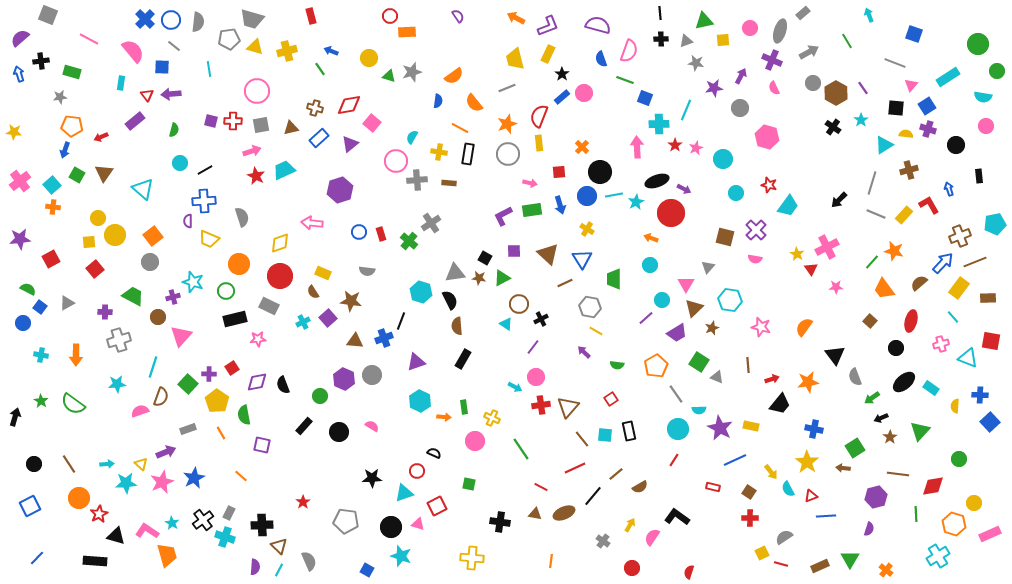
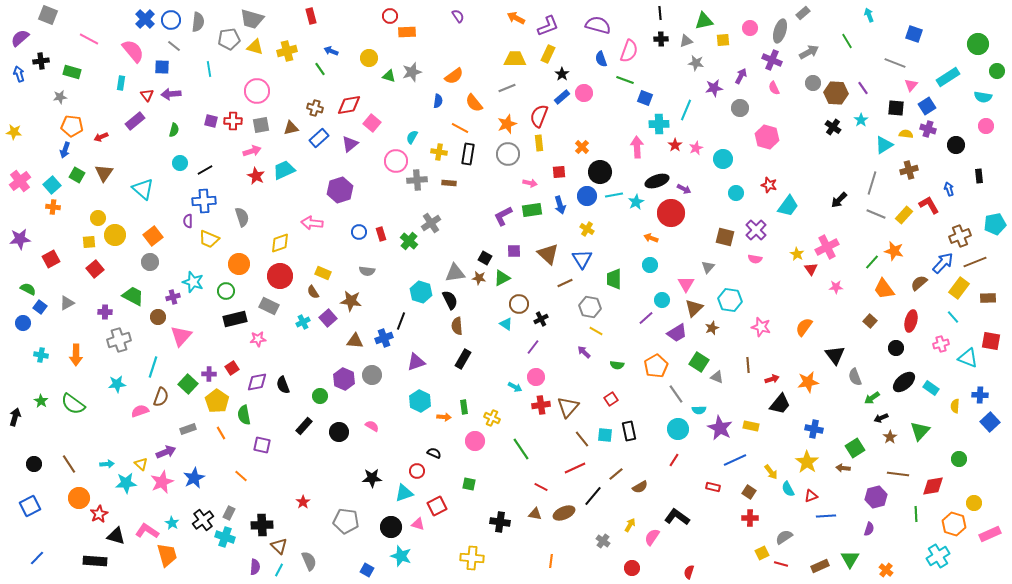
yellow trapezoid at (515, 59): rotated 105 degrees clockwise
brown hexagon at (836, 93): rotated 25 degrees counterclockwise
